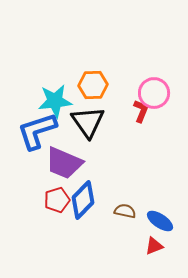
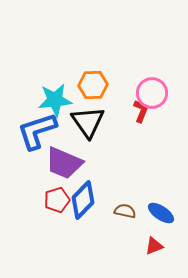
pink circle: moved 2 px left
cyan star: moved 1 px up
blue ellipse: moved 1 px right, 8 px up
